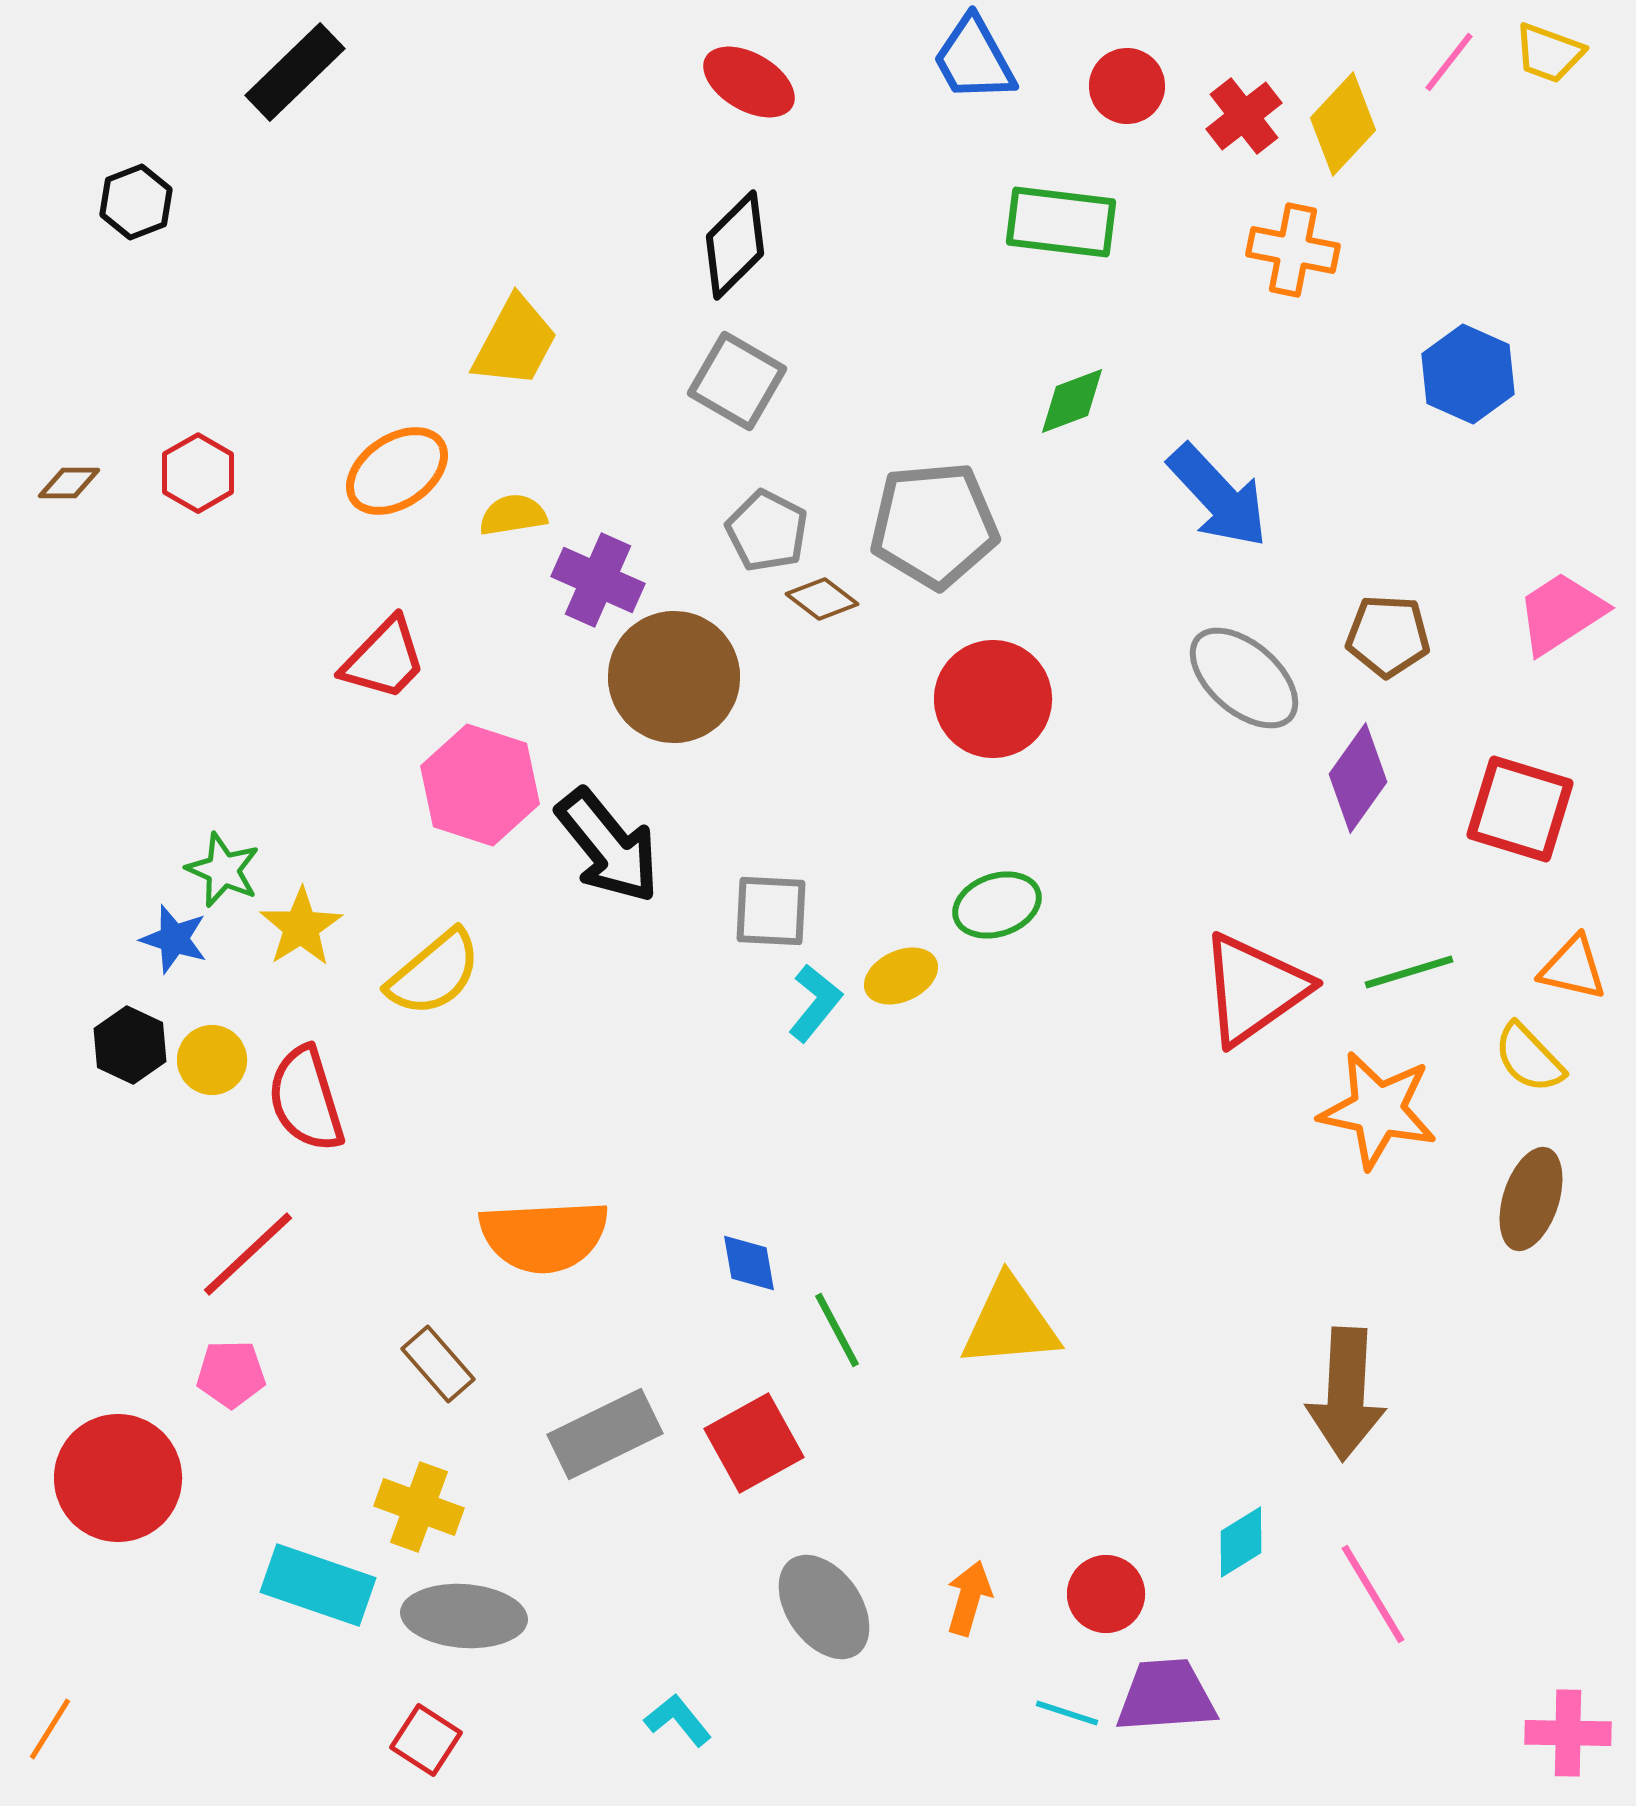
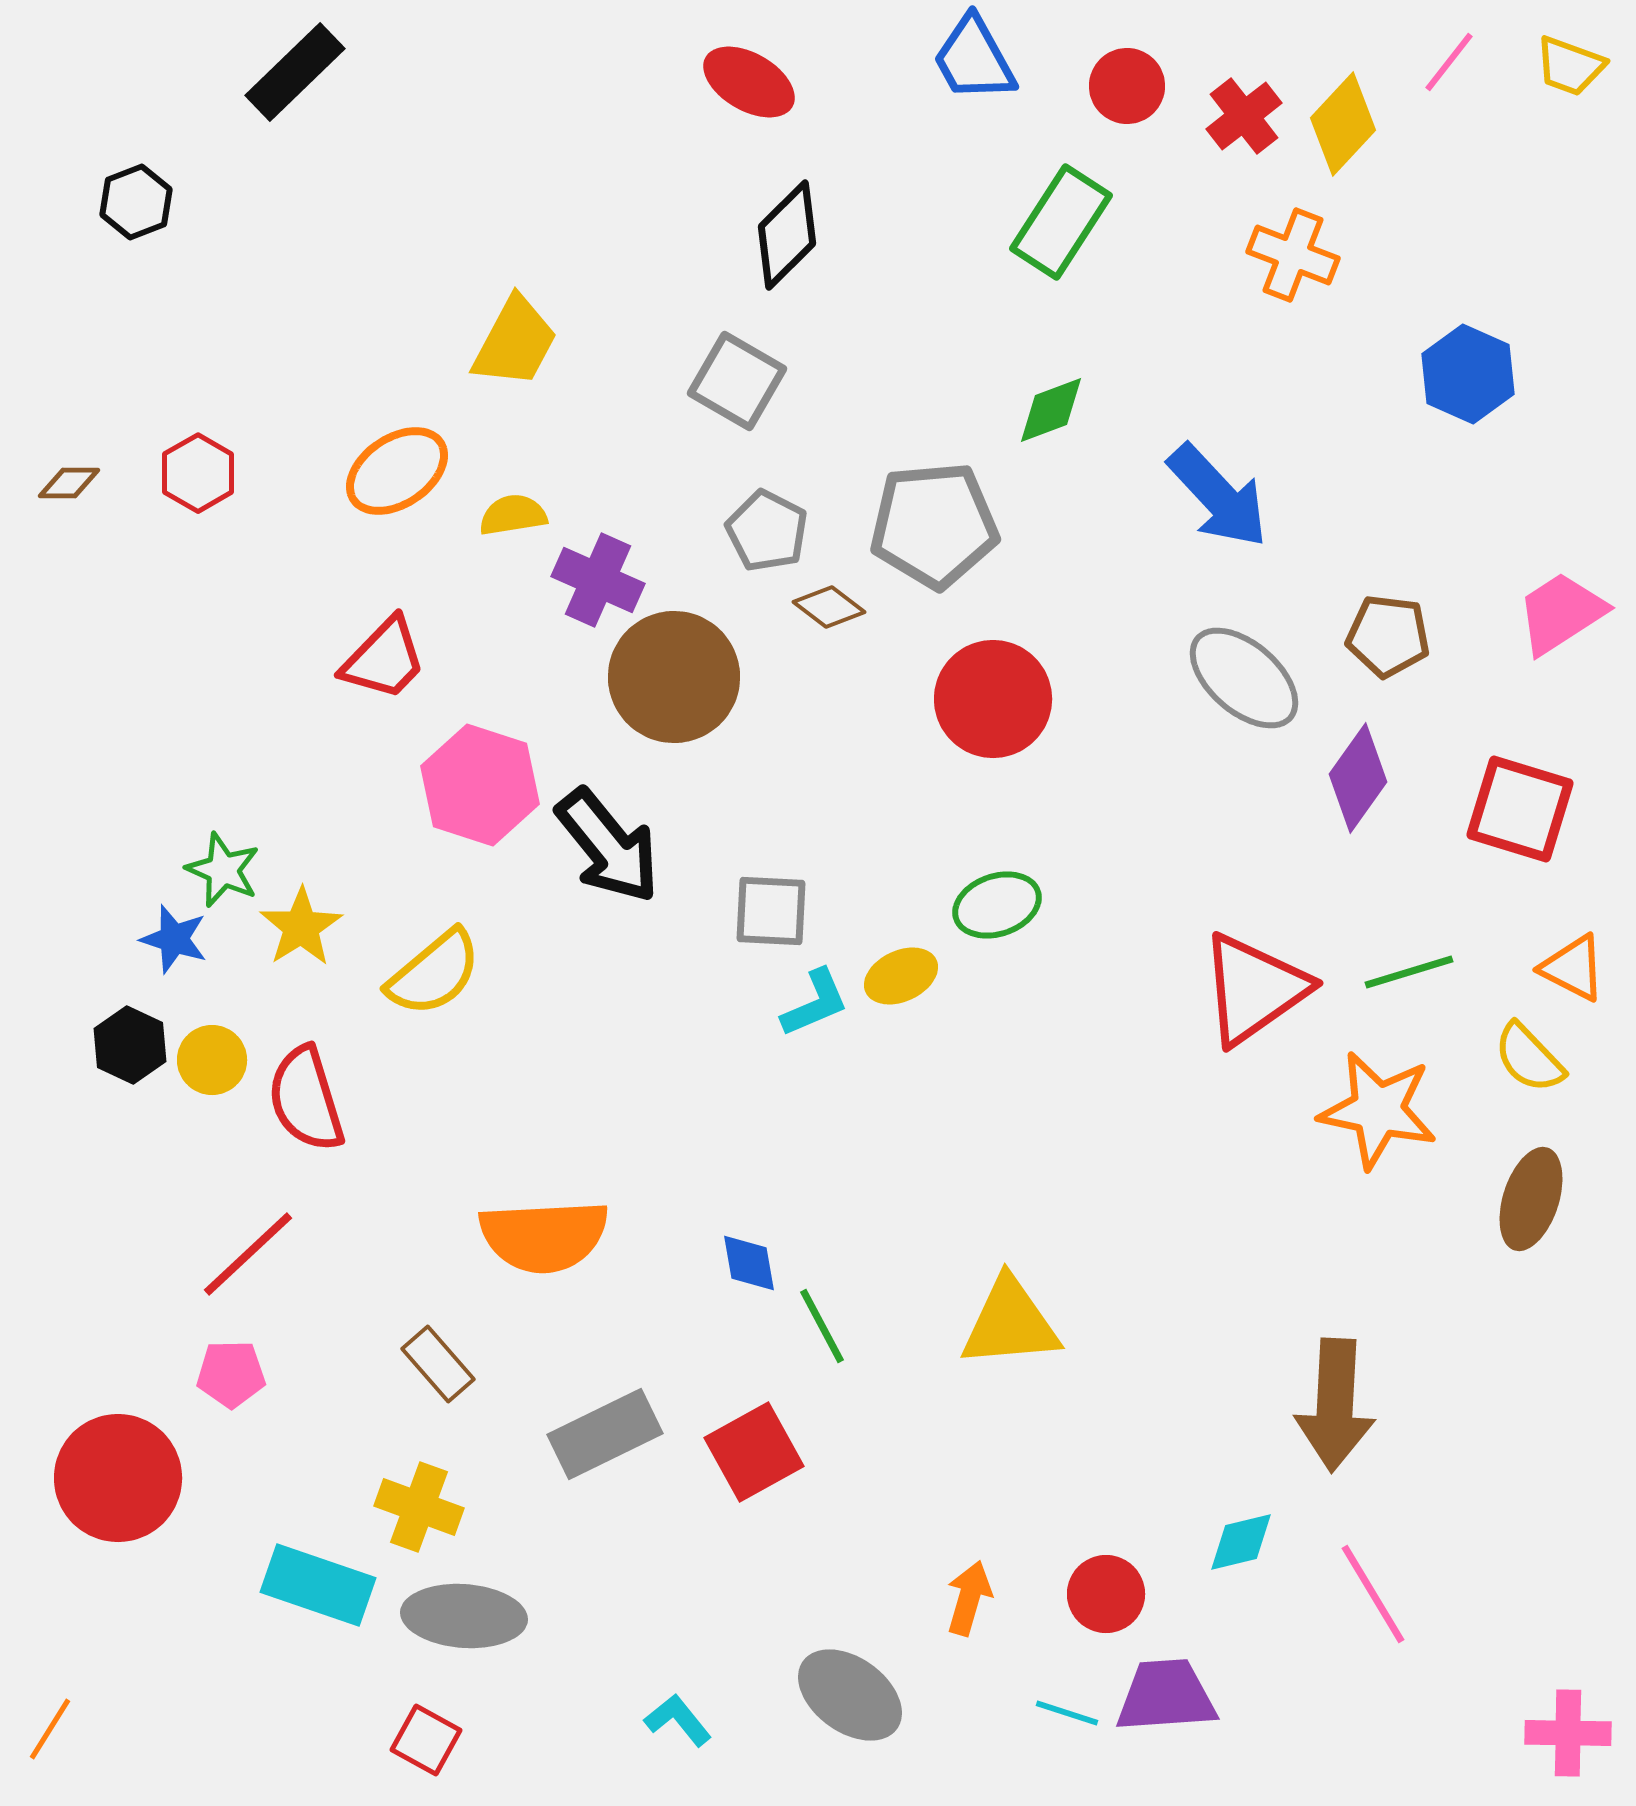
yellow trapezoid at (1549, 53): moved 21 px right, 13 px down
green rectangle at (1061, 222): rotated 64 degrees counterclockwise
black diamond at (735, 245): moved 52 px right, 10 px up
orange cross at (1293, 250): moved 5 px down; rotated 10 degrees clockwise
green diamond at (1072, 401): moved 21 px left, 9 px down
brown diamond at (822, 599): moved 7 px right, 8 px down
brown pentagon at (1388, 636): rotated 4 degrees clockwise
orange triangle at (1573, 968): rotated 14 degrees clockwise
cyan L-shape at (815, 1003): rotated 28 degrees clockwise
green line at (837, 1330): moved 15 px left, 4 px up
brown arrow at (1346, 1394): moved 11 px left, 11 px down
red square at (754, 1443): moved 9 px down
cyan diamond at (1241, 1542): rotated 18 degrees clockwise
gray ellipse at (824, 1607): moved 26 px right, 88 px down; rotated 19 degrees counterclockwise
red square at (426, 1740): rotated 4 degrees counterclockwise
